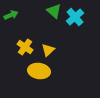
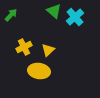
green arrow: rotated 24 degrees counterclockwise
yellow cross: moved 1 px left; rotated 28 degrees clockwise
